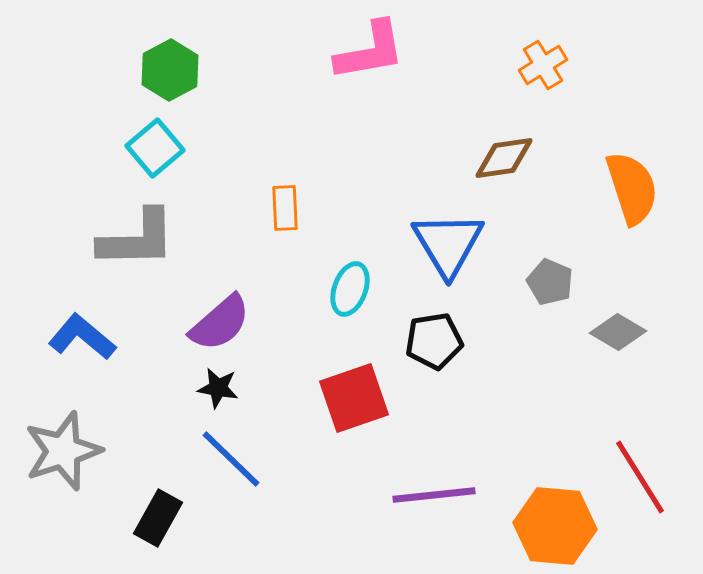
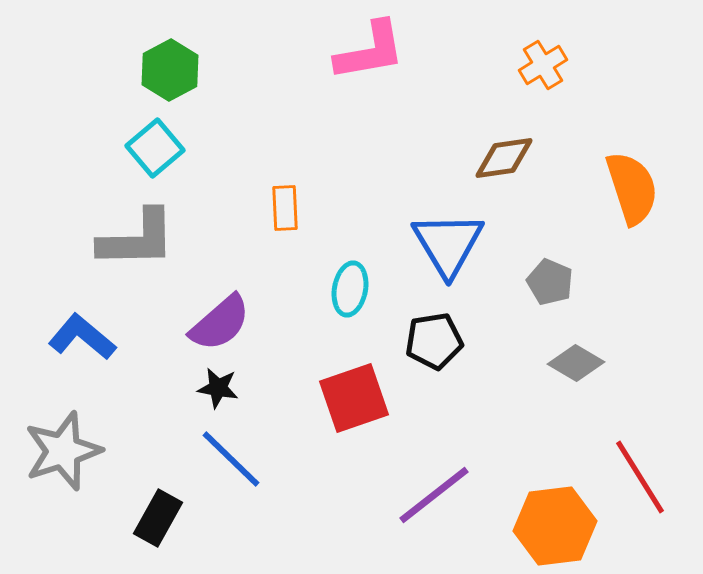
cyan ellipse: rotated 10 degrees counterclockwise
gray diamond: moved 42 px left, 31 px down
purple line: rotated 32 degrees counterclockwise
orange hexagon: rotated 12 degrees counterclockwise
